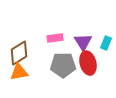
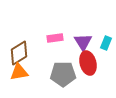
gray pentagon: moved 9 px down
